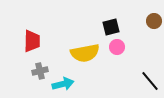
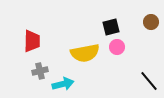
brown circle: moved 3 px left, 1 px down
black line: moved 1 px left
